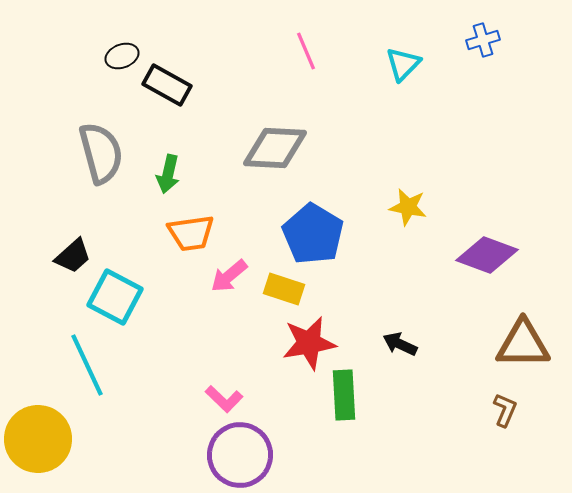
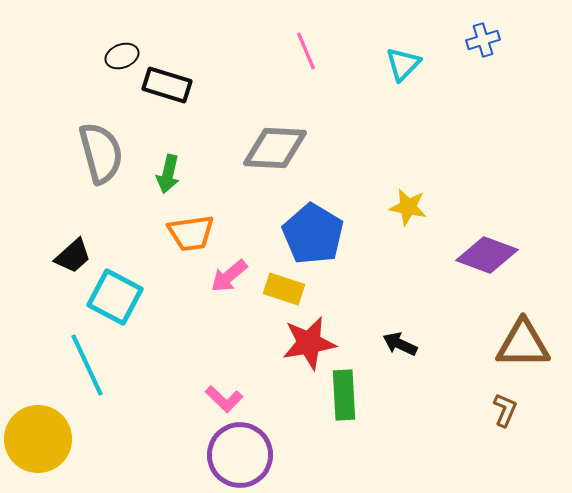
black rectangle: rotated 12 degrees counterclockwise
